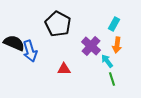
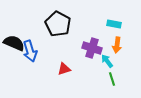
cyan rectangle: rotated 72 degrees clockwise
purple cross: moved 1 px right, 2 px down; rotated 24 degrees counterclockwise
red triangle: rotated 16 degrees counterclockwise
